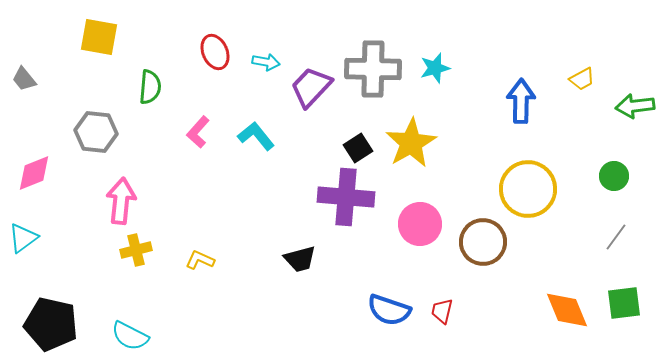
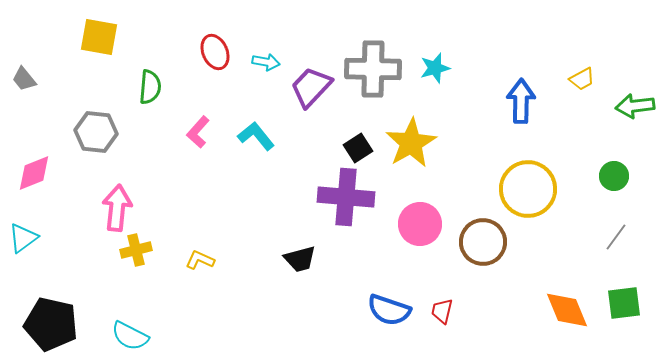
pink arrow: moved 4 px left, 7 px down
